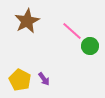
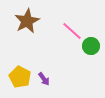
green circle: moved 1 px right
yellow pentagon: moved 3 px up
